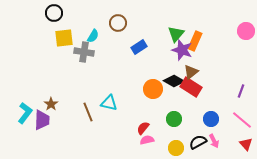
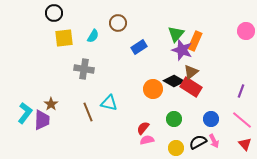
gray cross: moved 17 px down
red triangle: moved 1 px left
